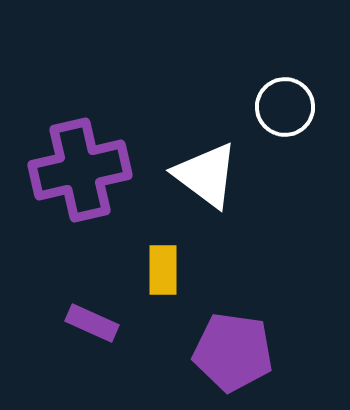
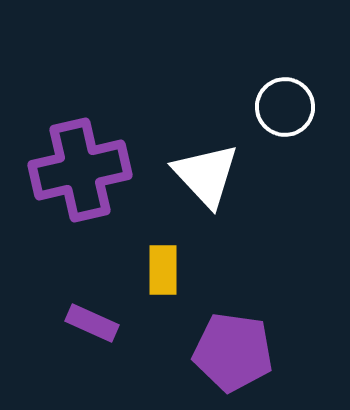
white triangle: rotated 10 degrees clockwise
